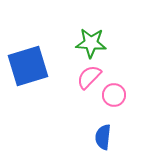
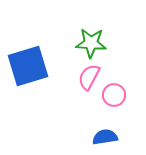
pink semicircle: rotated 16 degrees counterclockwise
blue semicircle: moved 2 px right; rotated 75 degrees clockwise
